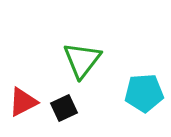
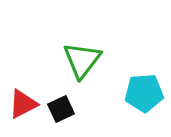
red triangle: moved 2 px down
black square: moved 3 px left, 1 px down
